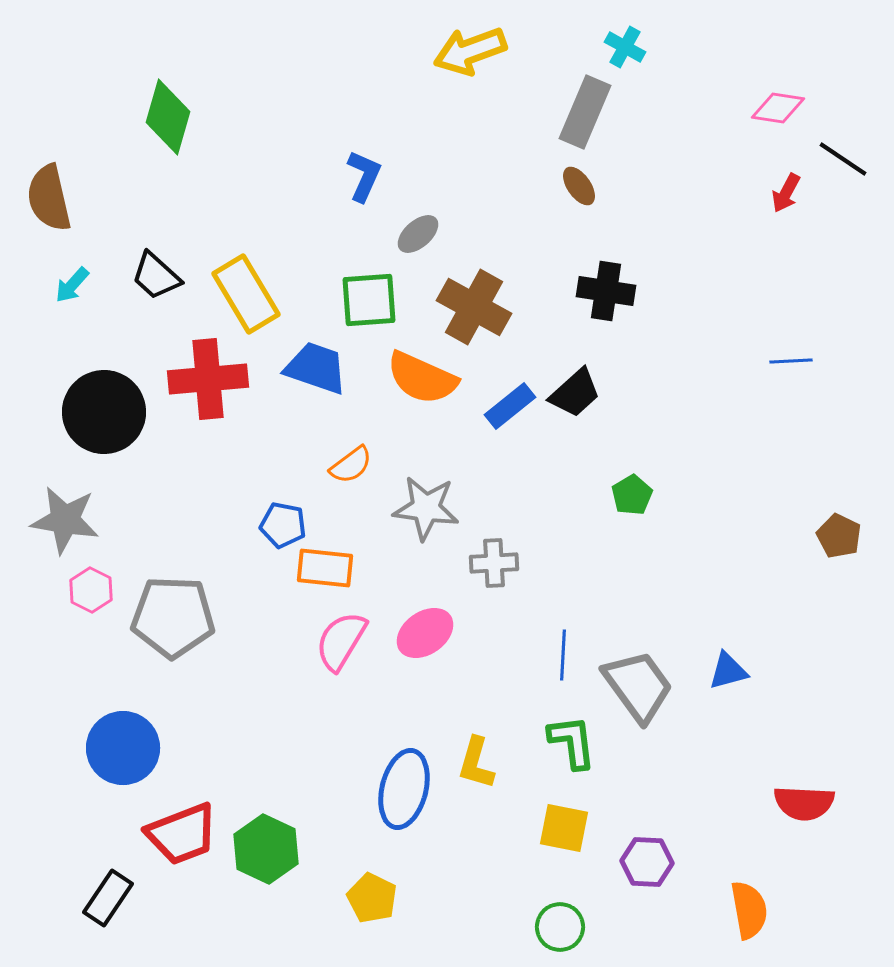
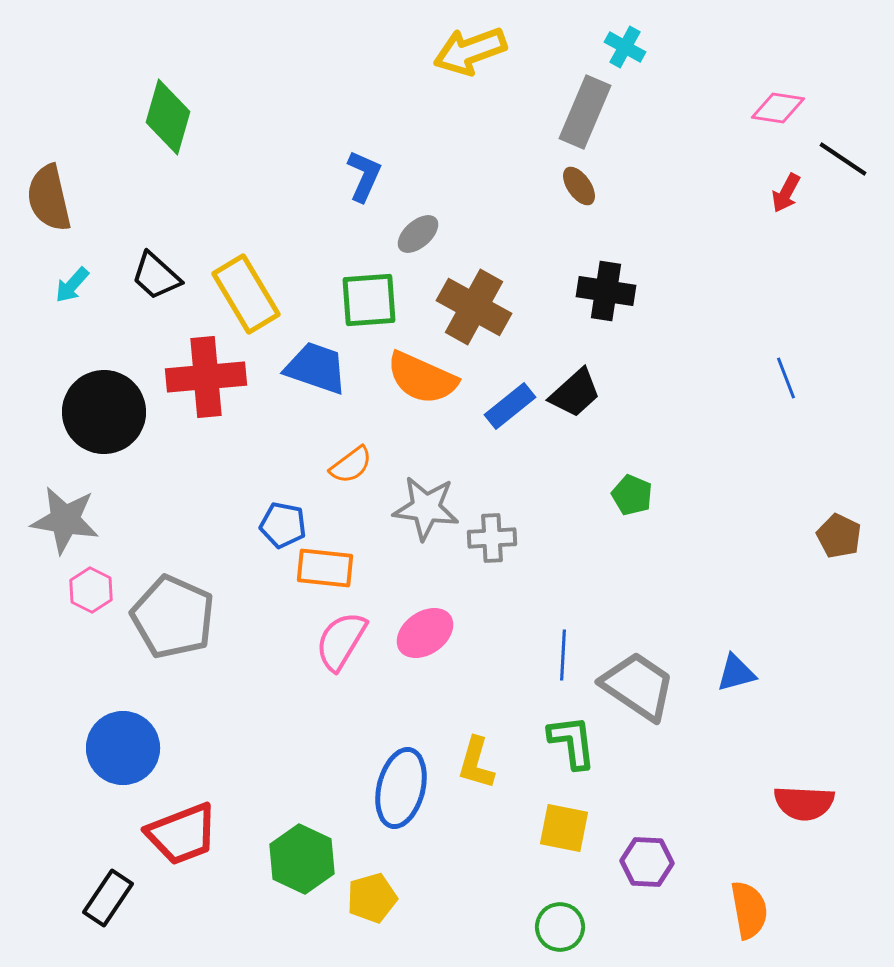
blue line at (791, 361): moved 5 px left, 17 px down; rotated 72 degrees clockwise
red cross at (208, 379): moved 2 px left, 2 px up
green pentagon at (632, 495): rotated 18 degrees counterclockwise
gray cross at (494, 563): moved 2 px left, 25 px up
gray pentagon at (173, 617): rotated 22 degrees clockwise
blue triangle at (728, 671): moved 8 px right, 2 px down
gray trapezoid at (638, 686): rotated 20 degrees counterclockwise
blue ellipse at (404, 789): moved 3 px left, 1 px up
green hexagon at (266, 849): moved 36 px right, 10 px down
yellow pentagon at (372, 898): rotated 30 degrees clockwise
